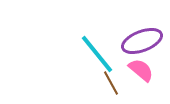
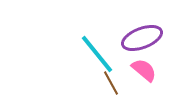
purple ellipse: moved 3 px up
pink semicircle: moved 3 px right
